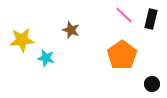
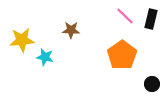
pink line: moved 1 px right, 1 px down
brown star: rotated 18 degrees counterclockwise
cyan star: moved 1 px left, 1 px up
